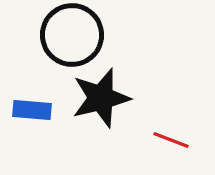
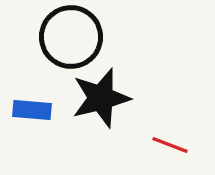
black circle: moved 1 px left, 2 px down
red line: moved 1 px left, 5 px down
